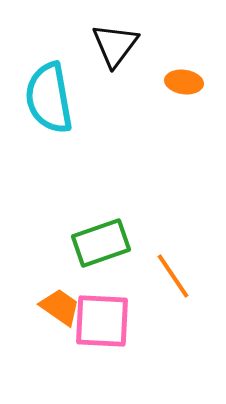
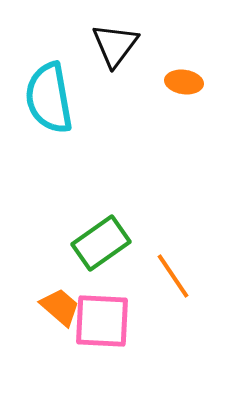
green rectangle: rotated 16 degrees counterclockwise
orange trapezoid: rotated 6 degrees clockwise
